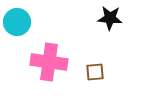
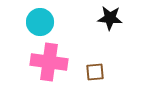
cyan circle: moved 23 px right
